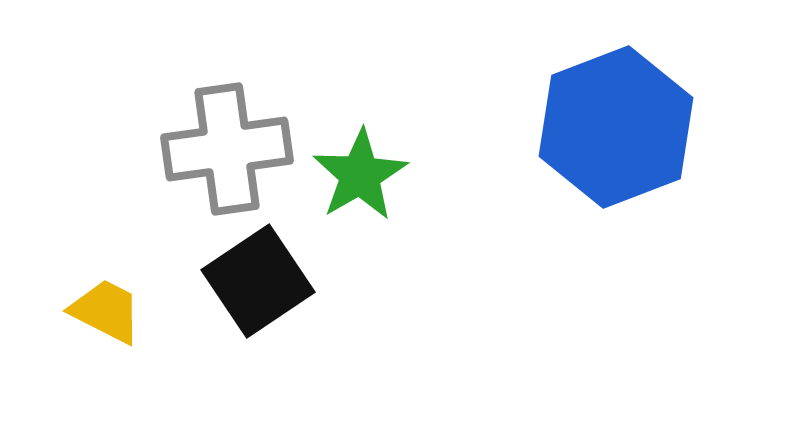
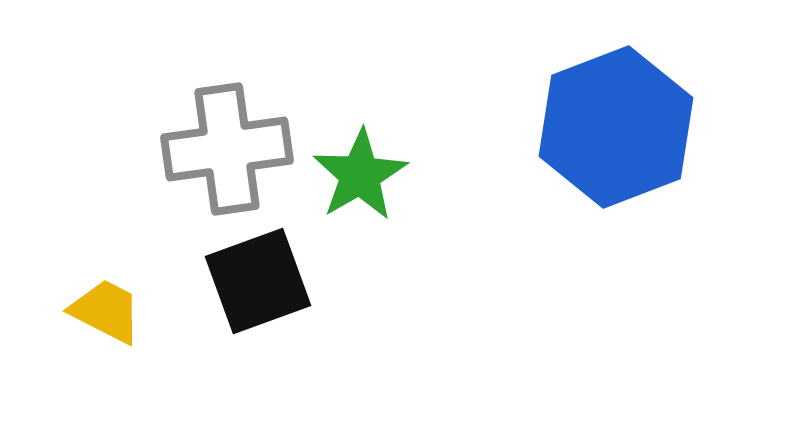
black square: rotated 14 degrees clockwise
